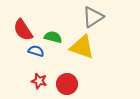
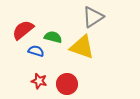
red semicircle: rotated 85 degrees clockwise
